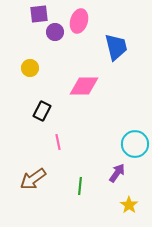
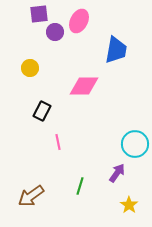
pink ellipse: rotated 10 degrees clockwise
blue trapezoid: moved 3 px down; rotated 24 degrees clockwise
brown arrow: moved 2 px left, 17 px down
green line: rotated 12 degrees clockwise
